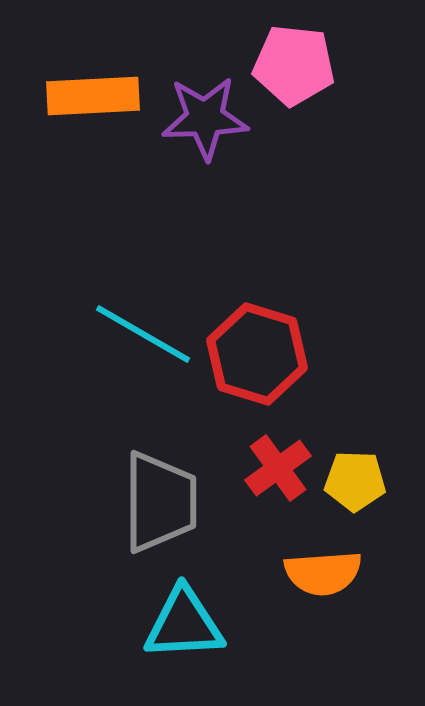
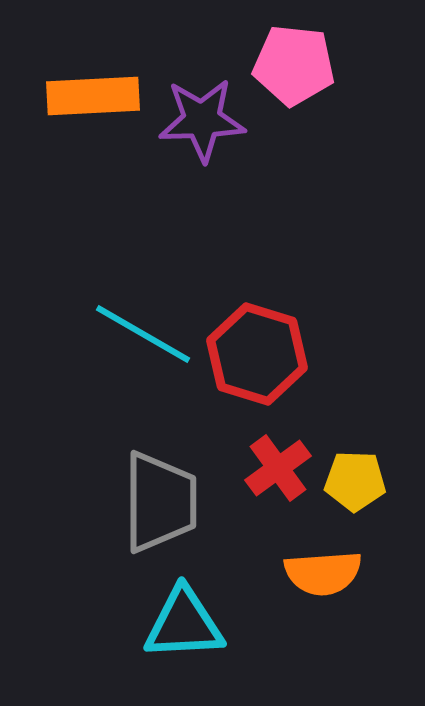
purple star: moved 3 px left, 2 px down
